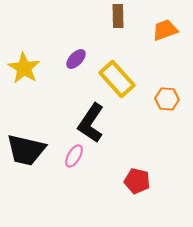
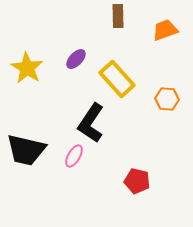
yellow star: moved 3 px right
